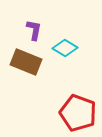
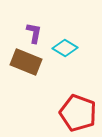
purple L-shape: moved 3 px down
